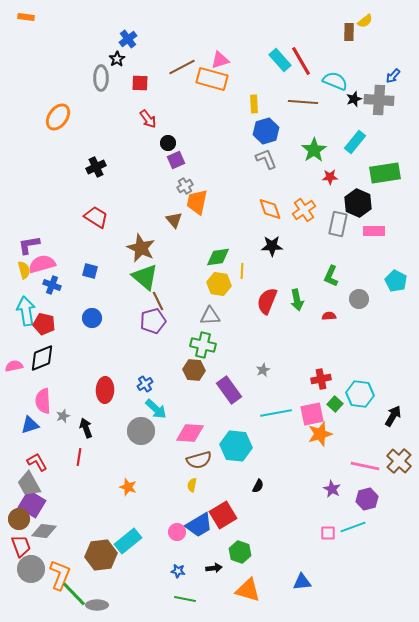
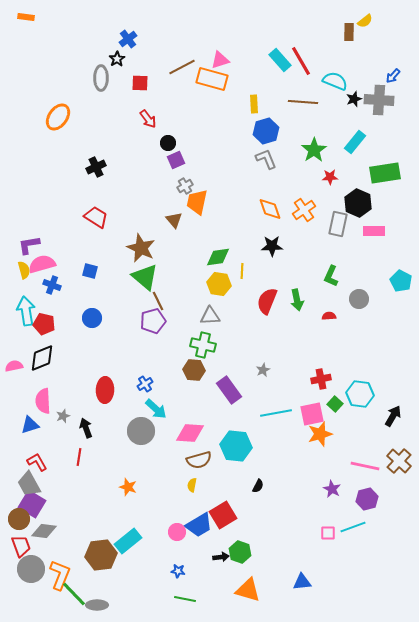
cyan pentagon at (396, 281): moved 5 px right
black arrow at (214, 568): moved 7 px right, 11 px up
